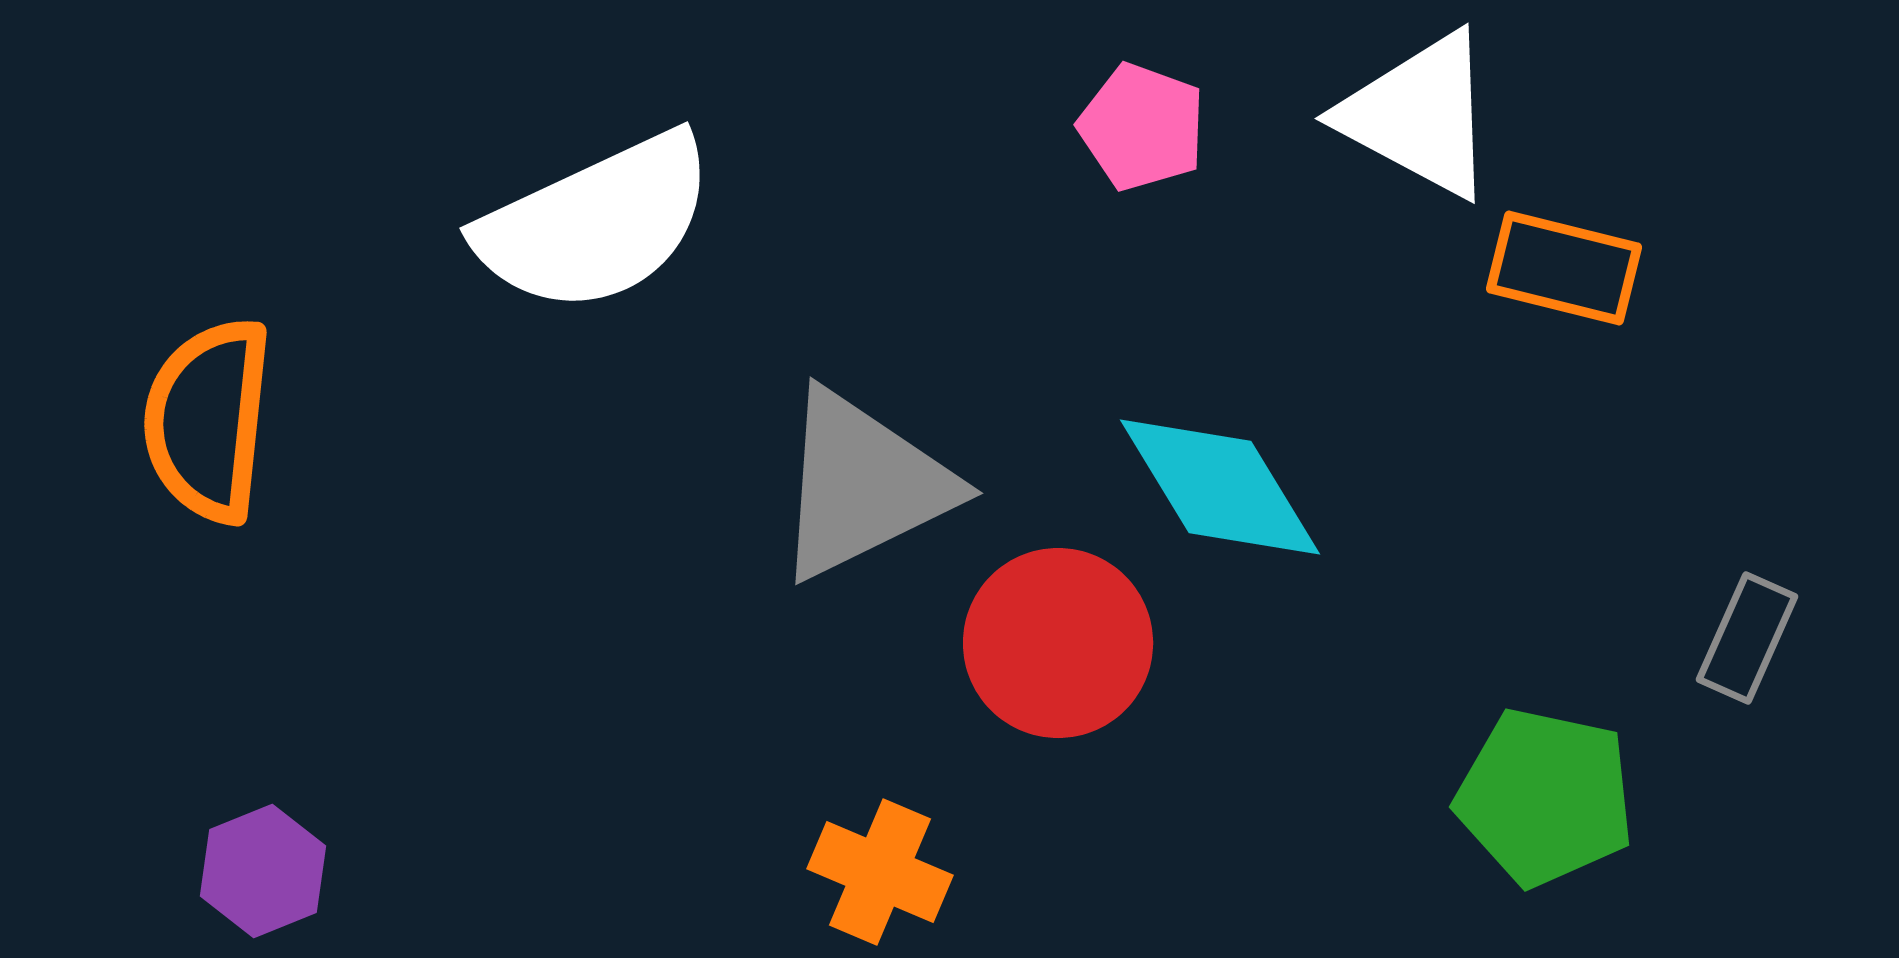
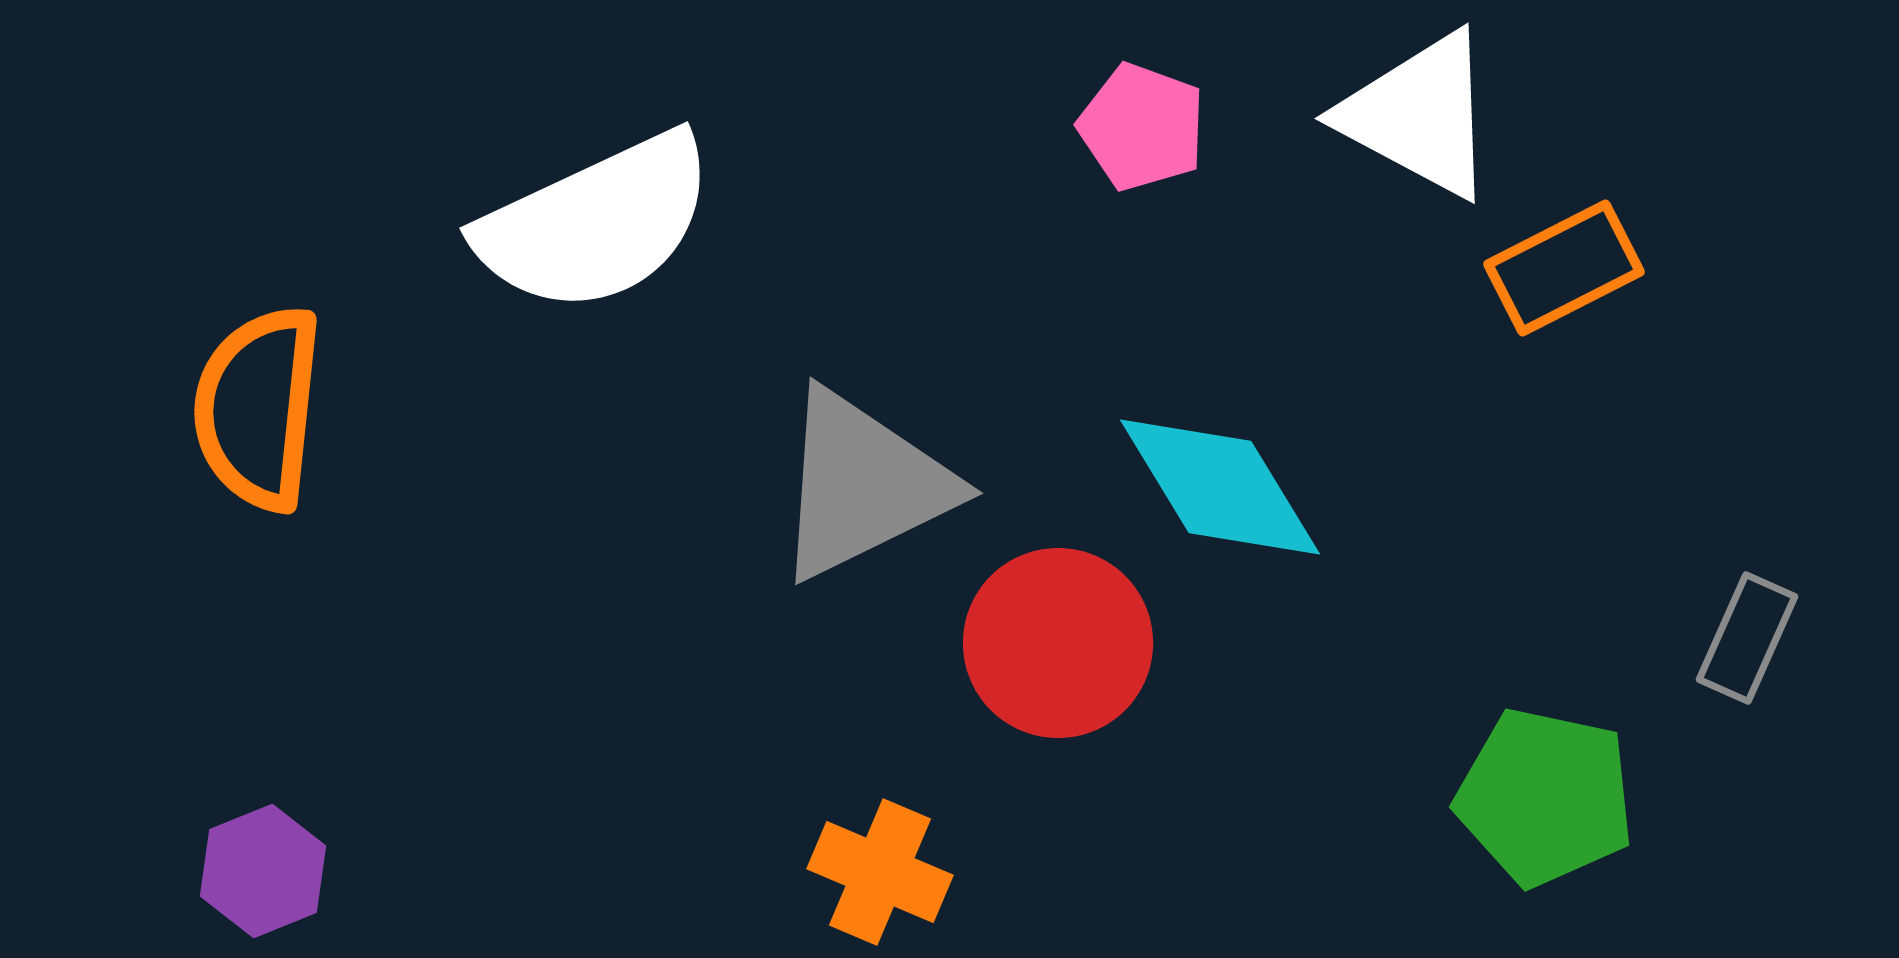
orange rectangle: rotated 41 degrees counterclockwise
orange semicircle: moved 50 px right, 12 px up
